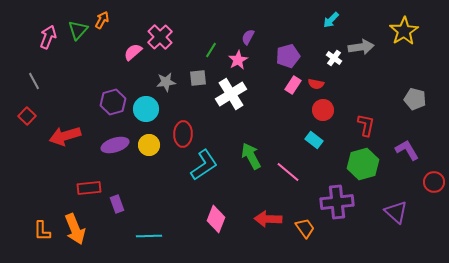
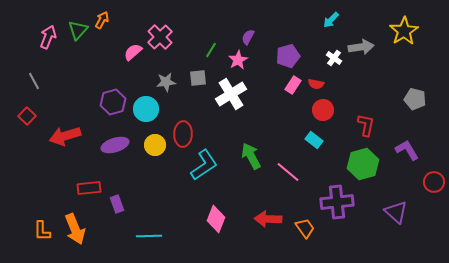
yellow circle at (149, 145): moved 6 px right
